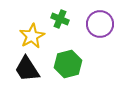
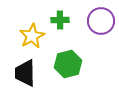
green cross: moved 1 px down; rotated 24 degrees counterclockwise
purple circle: moved 1 px right, 3 px up
black trapezoid: moved 2 px left, 4 px down; rotated 32 degrees clockwise
